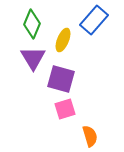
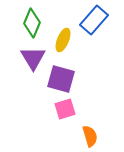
green diamond: moved 1 px up
